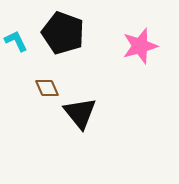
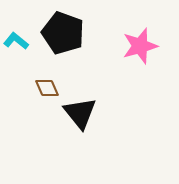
cyan L-shape: rotated 25 degrees counterclockwise
